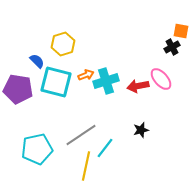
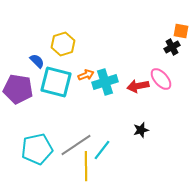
cyan cross: moved 1 px left, 1 px down
gray line: moved 5 px left, 10 px down
cyan line: moved 3 px left, 2 px down
yellow line: rotated 12 degrees counterclockwise
